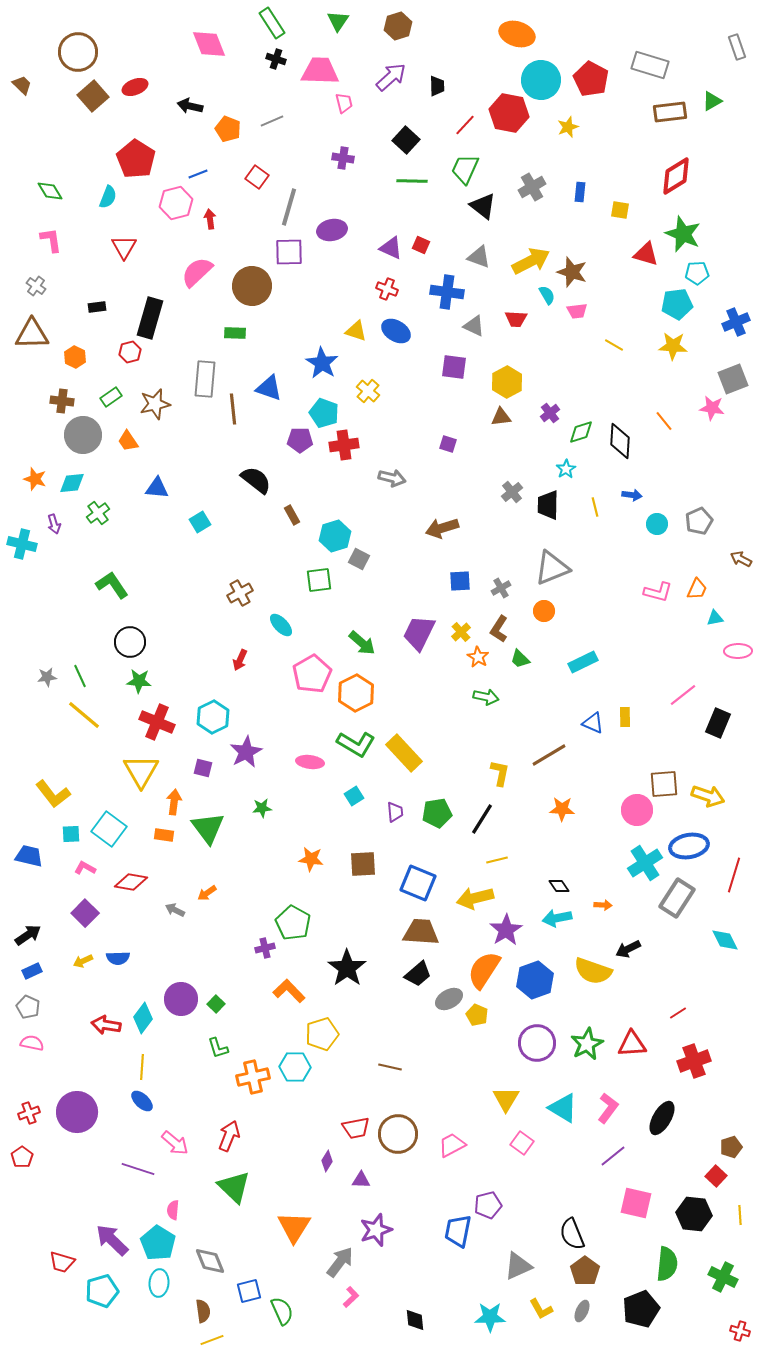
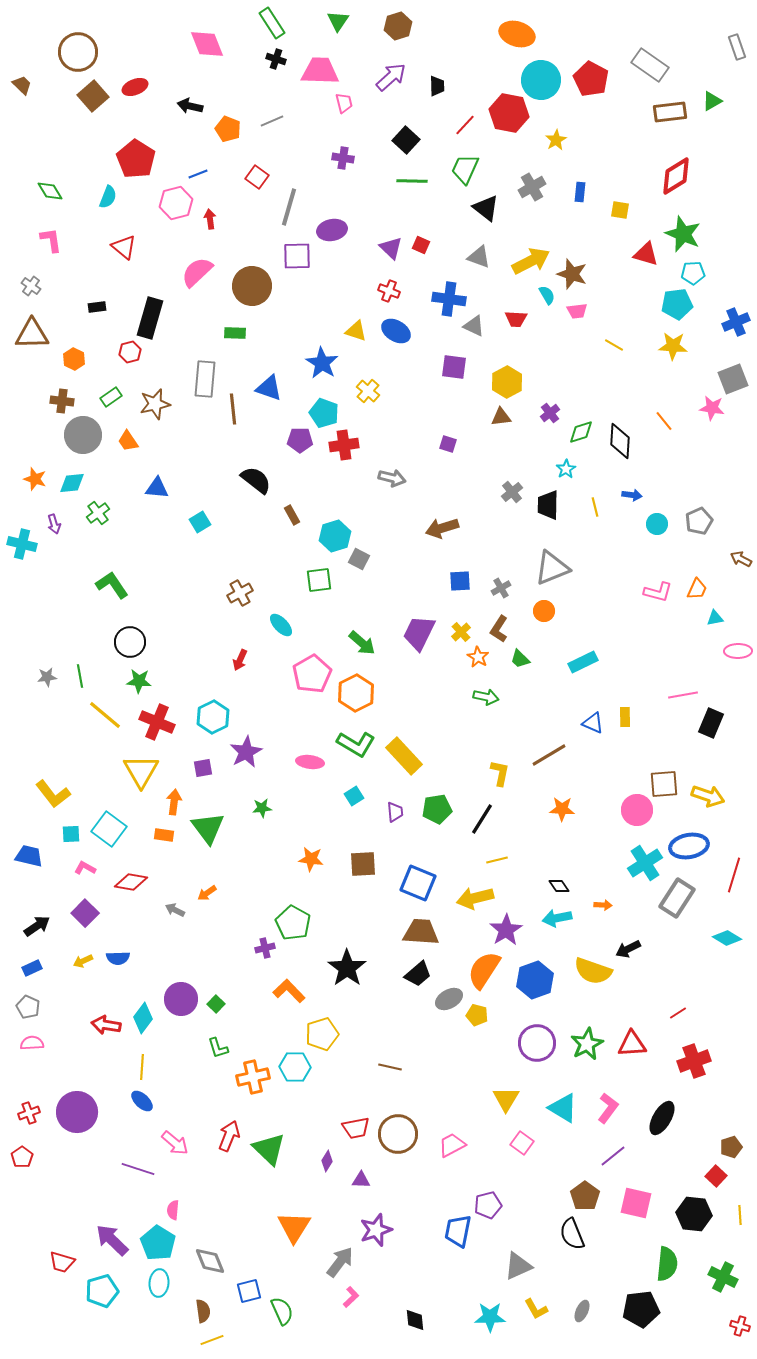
pink diamond at (209, 44): moved 2 px left
gray rectangle at (650, 65): rotated 18 degrees clockwise
yellow star at (568, 127): moved 12 px left, 13 px down; rotated 10 degrees counterclockwise
black triangle at (483, 206): moved 3 px right, 2 px down
red triangle at (124, 247): rotated 20 degrees counterclockwise
purple triangle at (391, 248): rotated 20 degrees clockwise
purple square at (289, 252): moved 8 px right, 4 px down
brown star at (572, 272): moved 2 px down
cyan pentagon at (697, 273): moved 4 px left
gray cross at (36, 286): moved 5 px left
red cross at (387, 289): moved 2 px right, 2 px down
blue cross at (447, 292): moved 2 px right, 7 px down
orange hexagon at (75, 357): moved 1 px left, 2 px down
green line at (80, 676): rotated 15 degrees clockwise
pink line at (683, 695): rotated 28 degrees clockwise
yellow line at (84, 715): moved 21 px right
black rectangle at (718, 723): moved 7 px left
yellow rectangle at (404, 753): moved 3 px down
purple square at (203, 768): rotated 24 degrees counterclockwise
green pentagon at (437, 813): moved 4 px up
black arrow at (28, 935): moved 9 px right, 9 px up
cyan diamond at (725, 940): moved 2 px right, 2 px up; rotated 32 degrees counterclockwise
blue rectangle at (32, 971): moved 3 px up
yellow pentagon at (477, 1015): rotated 10 degrees counterclockwise
pink semicircle at (32, 1043): rotated 15 degrees counterclockwise
green triangle at (234, 1187): moved 35 px right, 38 px up
brown pentagon at (585, 1271): moved 75 px up
yellow L-shape at (541, 1309): moved 5 px left
black pentagon at (641, 1309): rotated 15 degrees clockwise
red cross at (740, 1331): moved 5 px up
